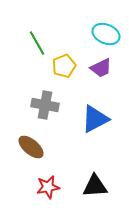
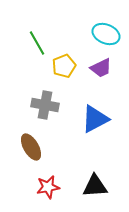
brown ellipse: rotated 20 degrees clockwise
